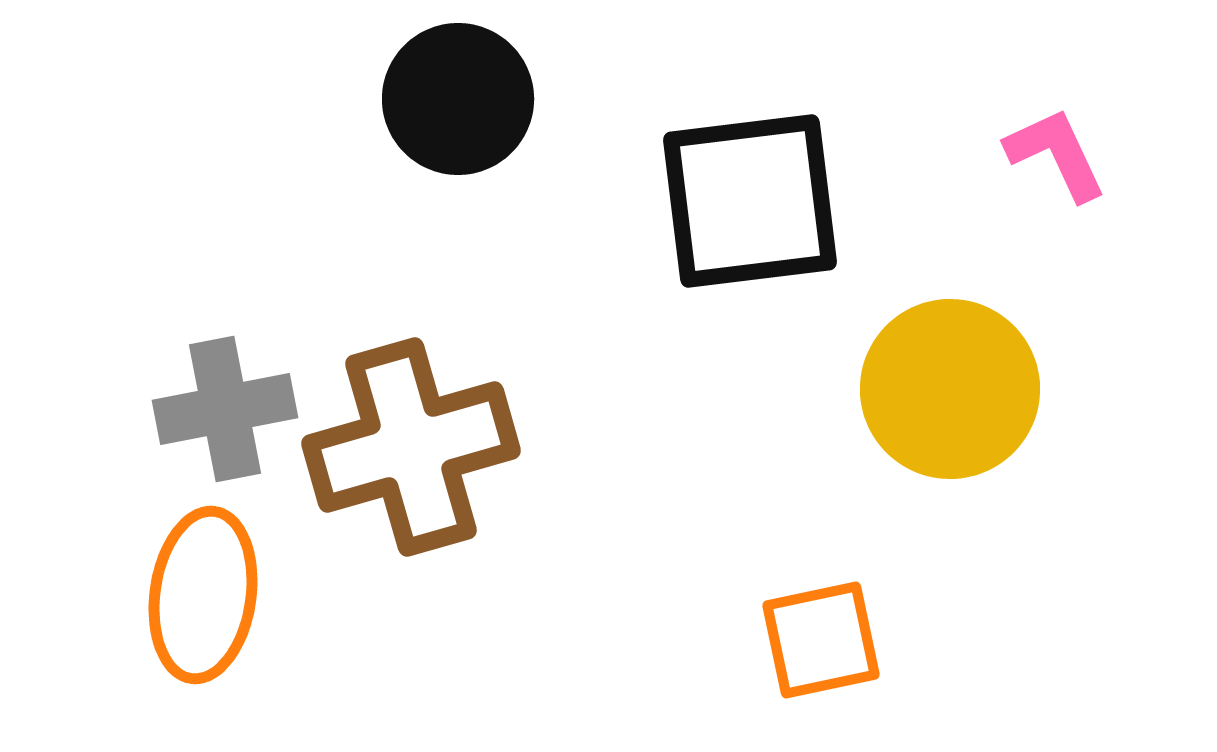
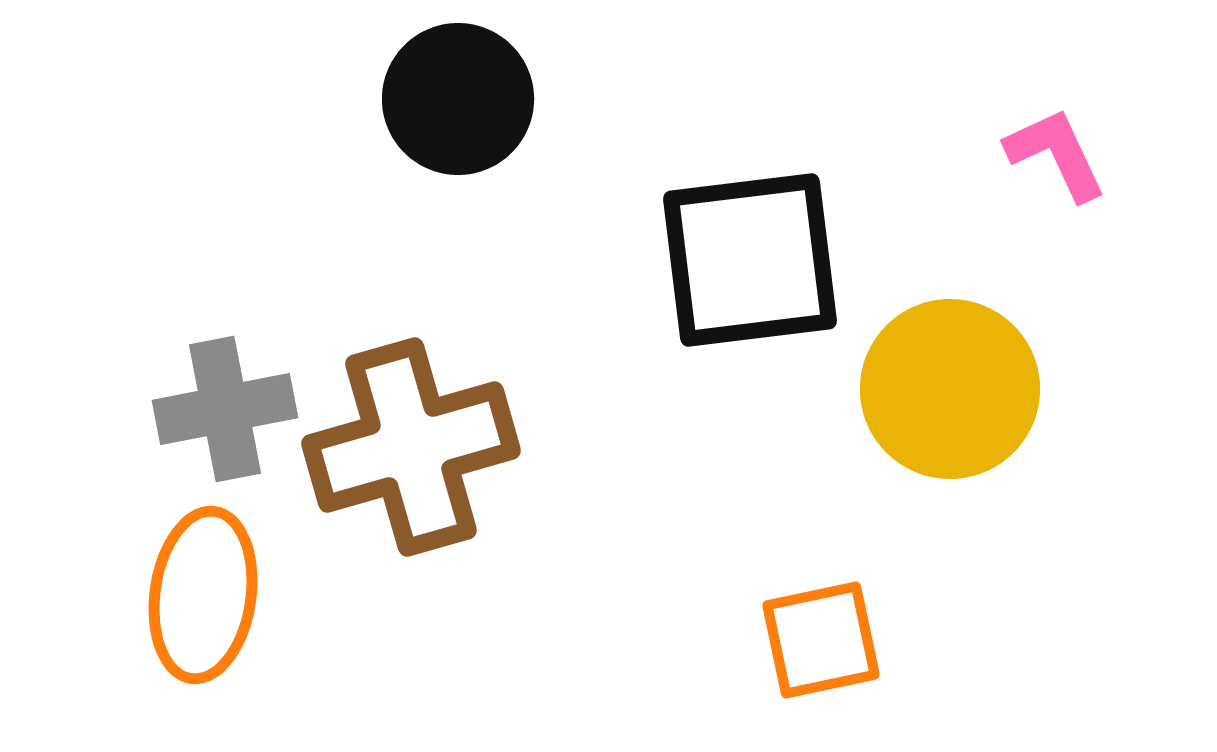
black square: moved 59 px down
